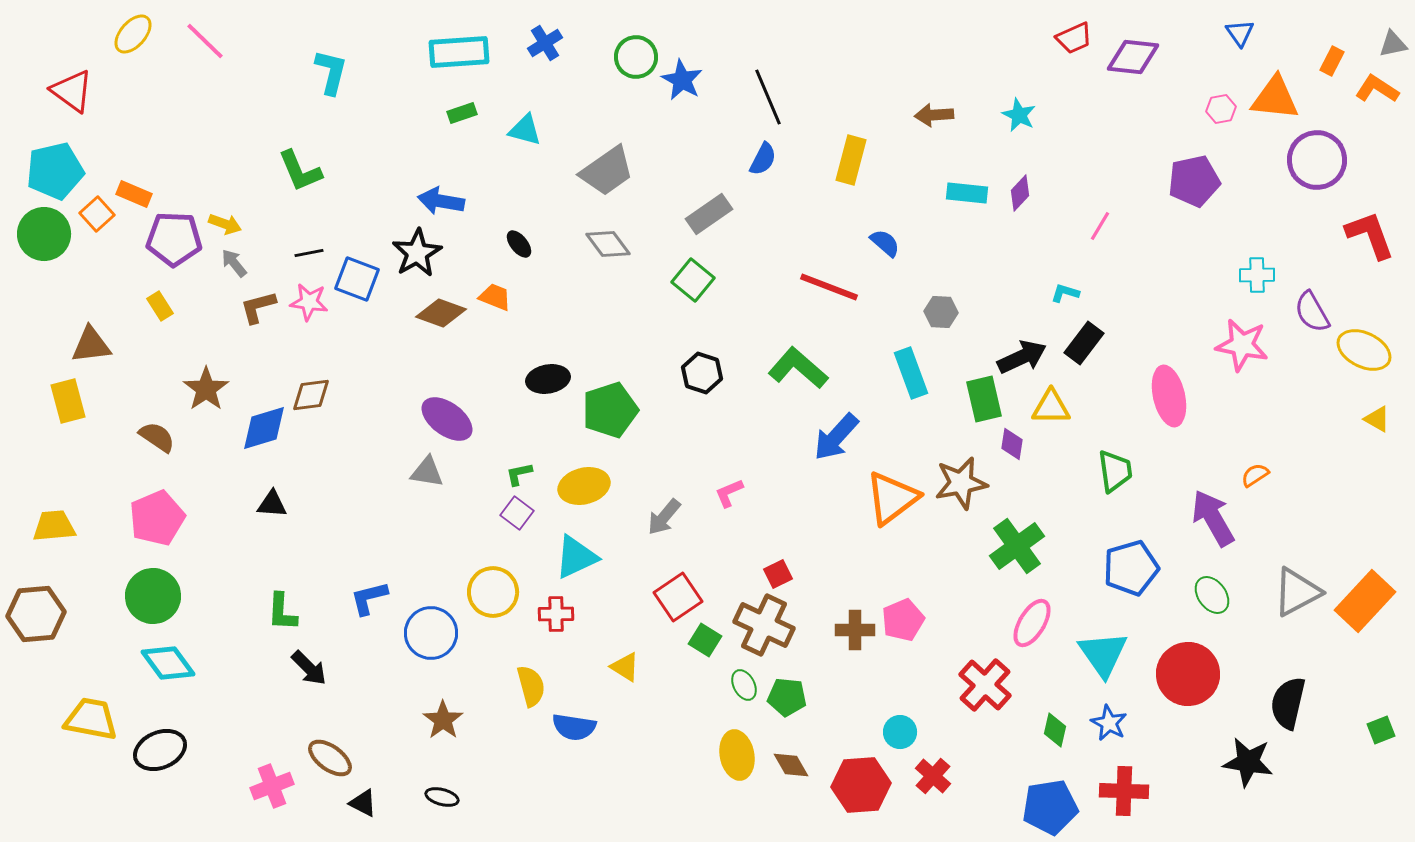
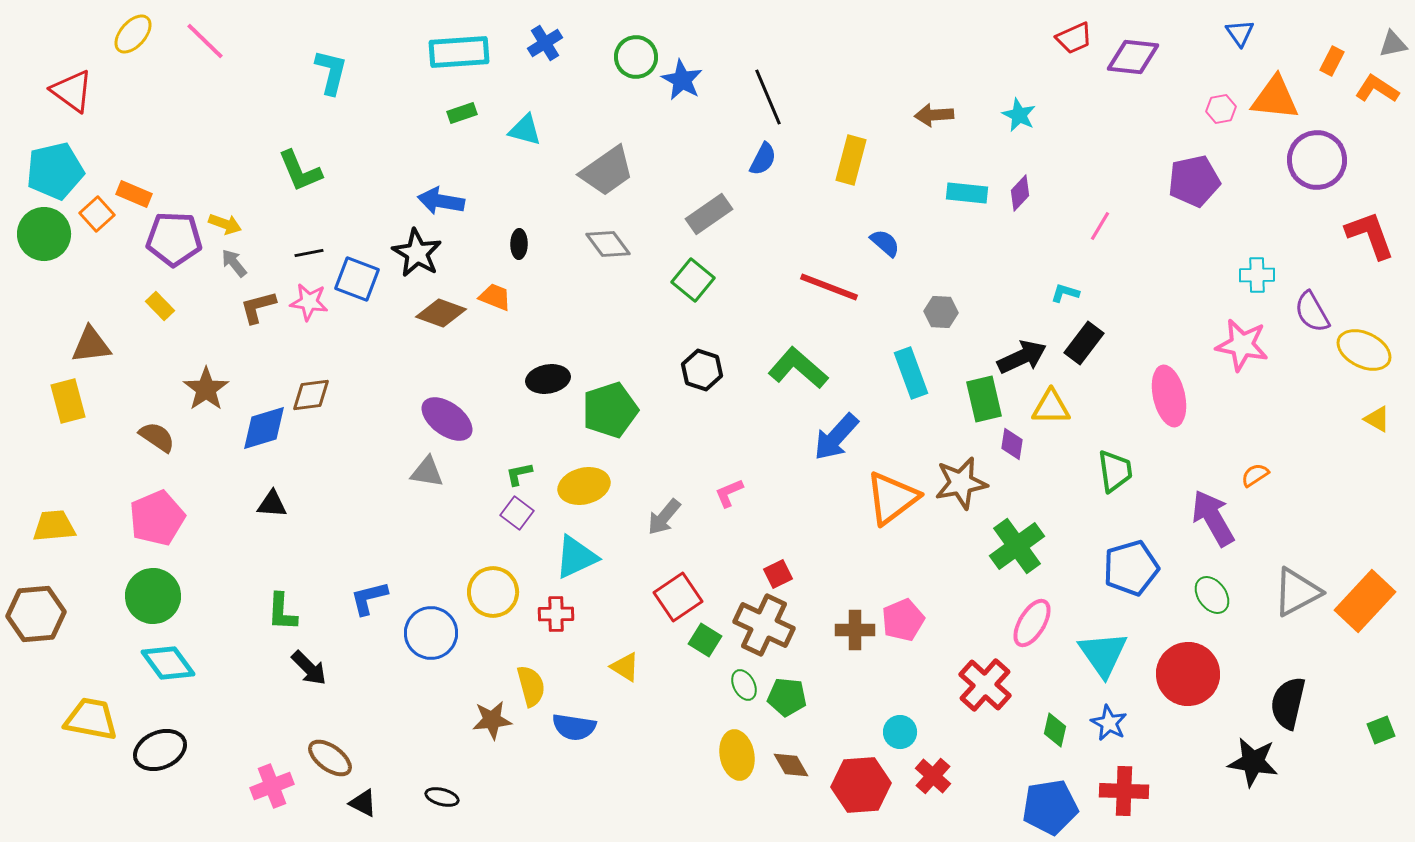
black ellipse at (519, 244): rotated 40 degrees clockwise
black star at (417, 253): rotated 12 degrees counterclockwise
yellow rectangle at (160, 306): rotated 12 degrees counterclockwise
black hexagon at (702, 373): moved 3 px up
brown star at (443, 720): moved 49 px right; rotated 30 degrees clockwise
black star at (1248, 762): moved 5 px right
